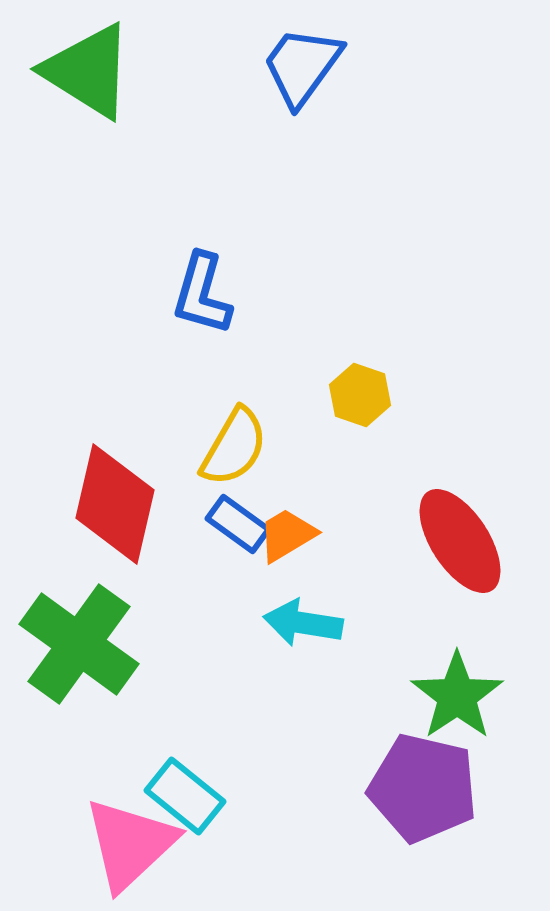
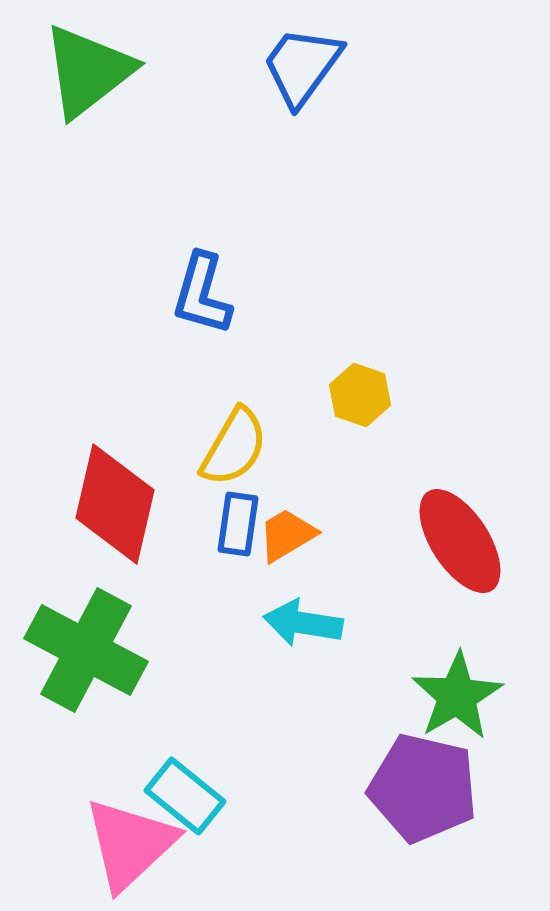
green triangle: rotated 50 degrees clockwise
blue rectangle: rotated 62 degrees clockwise
green cross: moved 7 px right, 6 px down; rotated 8 degrees counterclockwise
green star: rotated 4 degrees clockwise
